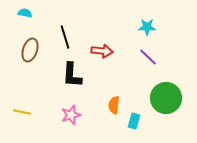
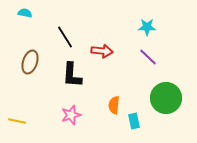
black line: rotated 15 degrees counterclockwise
brown ellipse: moved 12 px down
yellow line: moved 5 px left, 9 px down
cyan rectangle: rotated 28 degrees counterclockwise
